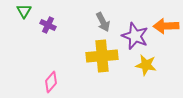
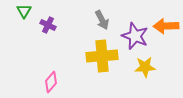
gray arrow: moved 1 px left, 2 px up
yellow star: moved 1 px left, 2 px down; rotated 15 degrees counterclockwise
